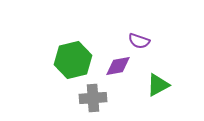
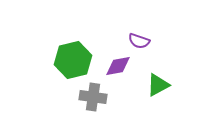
gray cross: moved 1 px up; rotated 12 degrees clockwise
